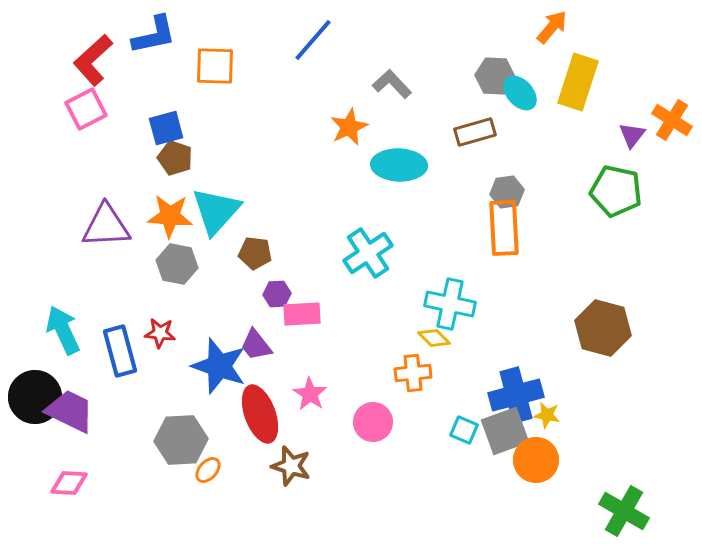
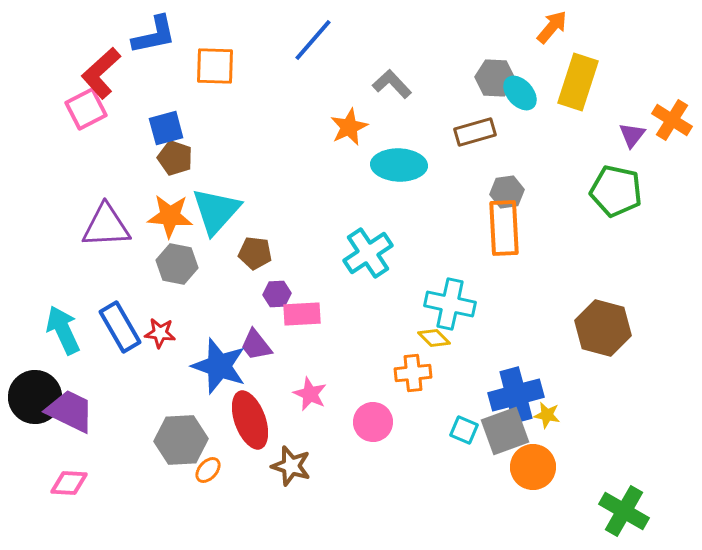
red L-shape at (93, 60): moved 8 px right, 13 px down
gray hexagon at (495, 76): moved 2 px down
blue rectangle at (120, 351): moved 24 px up; rotated 15 degrees counterclockwise
pink star at (310, 394): rotated 8 degrees counterclockwise
red ellipse at (260, 414): moved 10 px left, 6 px down
orange circle at (536, 460): moved 3 px left, 7 px down
